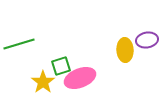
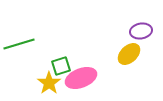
purple ellipse: moved 6 px left, 9 px up
yellow ellipse: moved 4 px right, 4 px down; rotated 50 degrees clockwise
pink ellipse: moved 1 px right
yellow star: moved 6 px right, 1 px down
